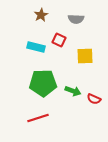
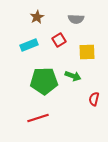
brown star: moved 4 px left, 2 px down
red square: rotated 32 degrees clockwise
cyan rectangle: moved 7 px left, 2 px up; rotated 36 degrees counterclockwise
yellow square: moved 2 px right, 4 px up
green pentagon: moved 1 px right, 2 px up
green arrow: moved 15 px up
red semicircle: rotated 80 degrees clockwise
